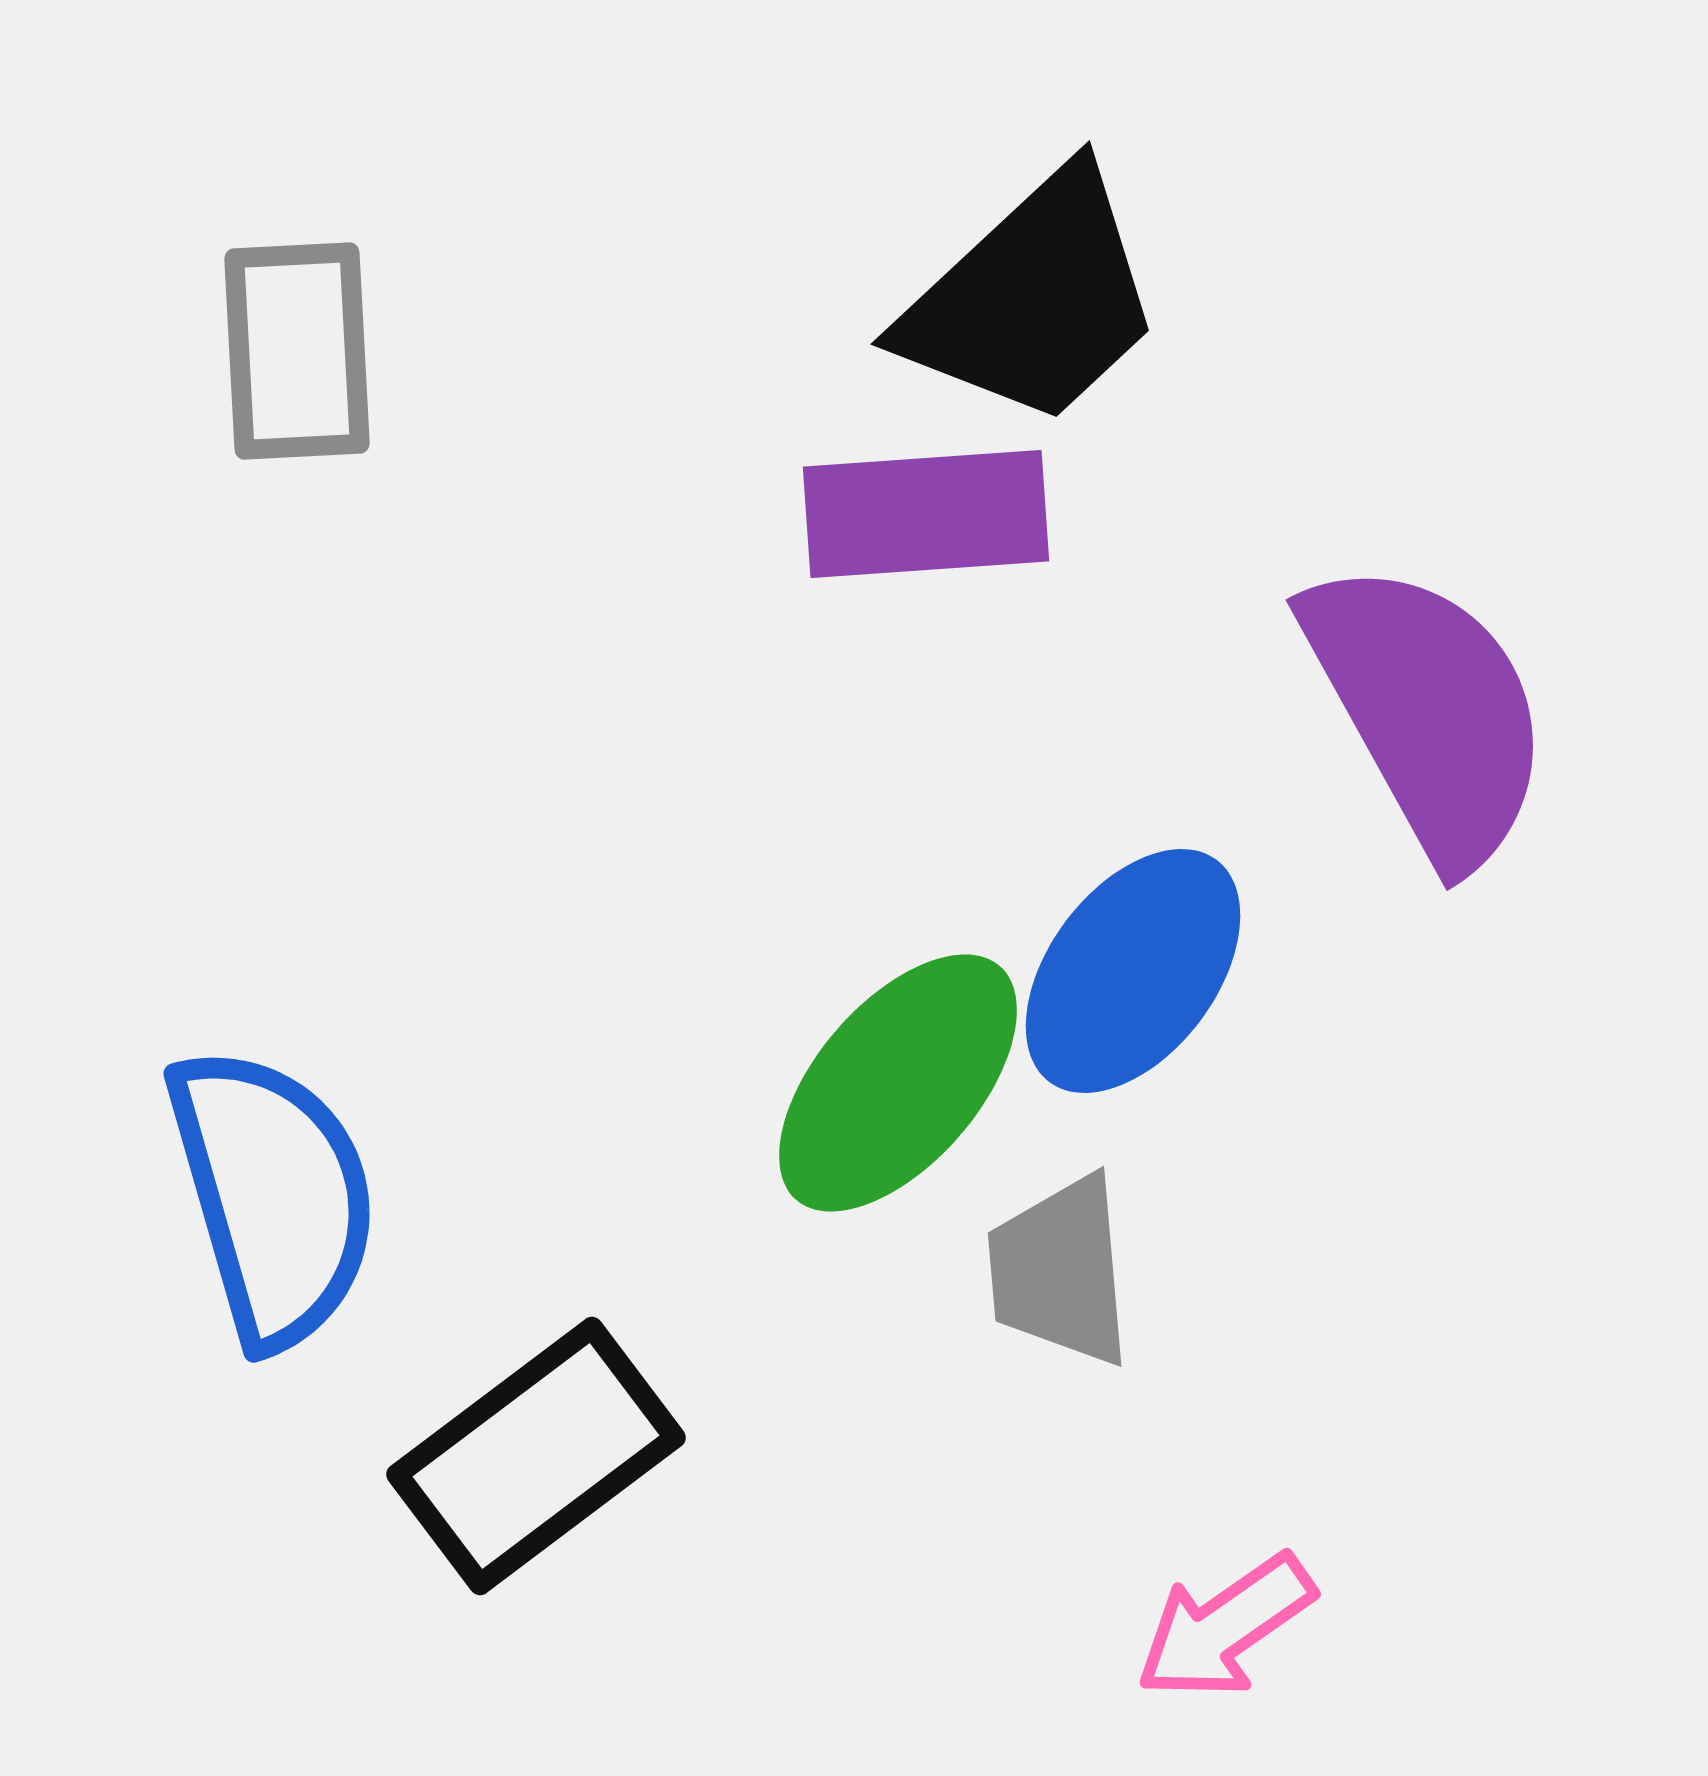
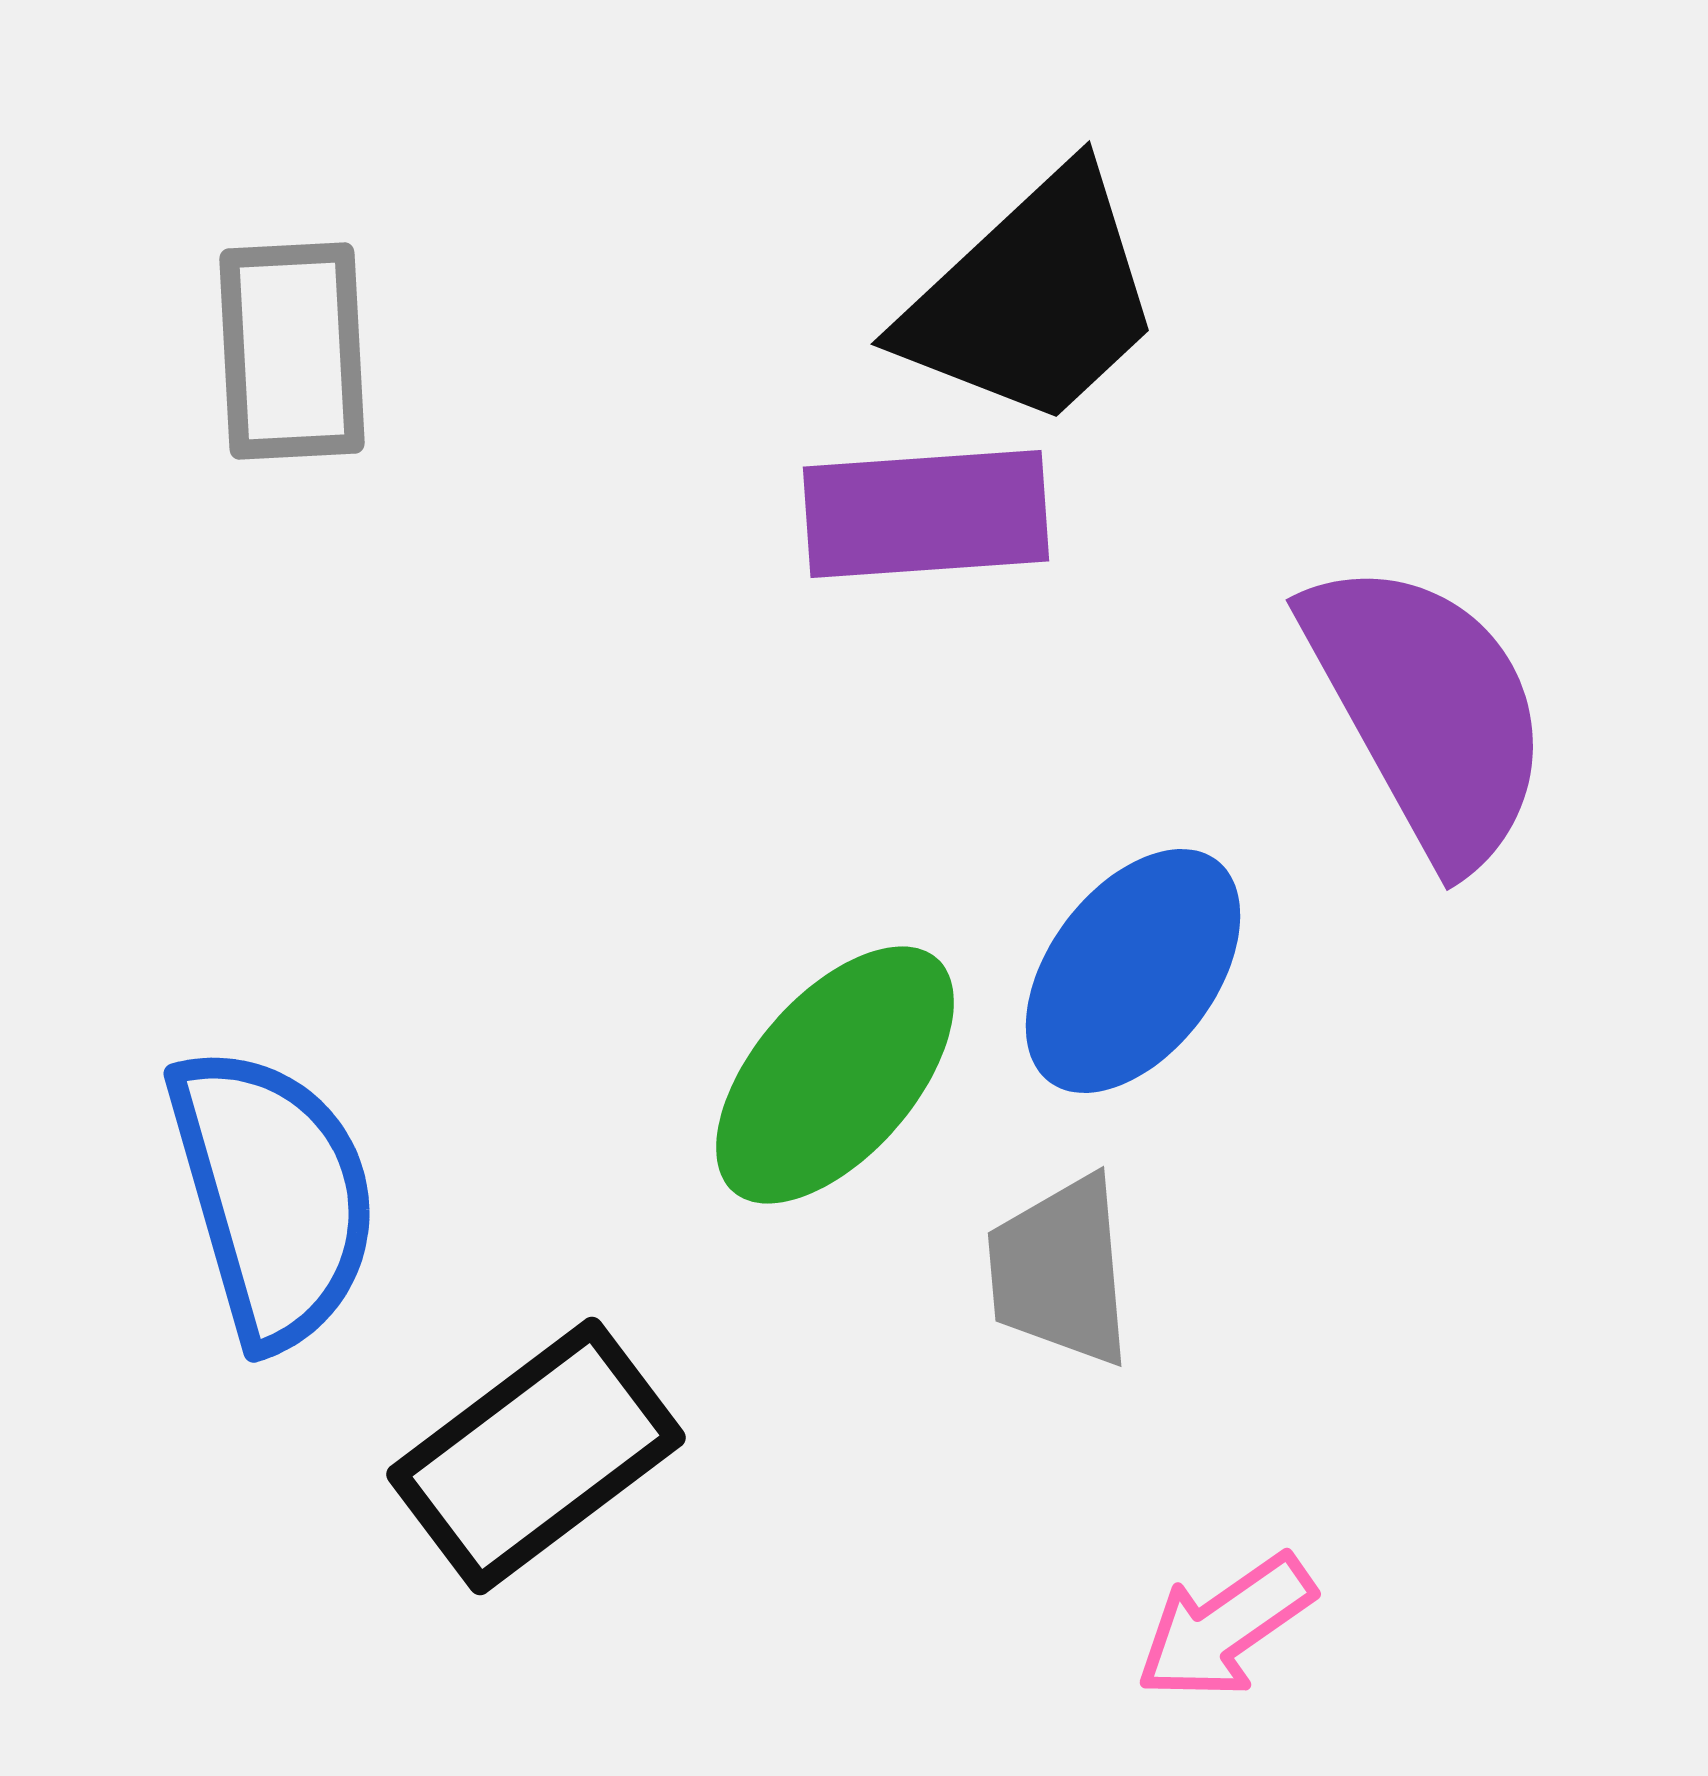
gray rectangle: moved 5 px left
green ellipse: moved 63 px left, 8 px up
